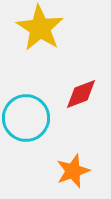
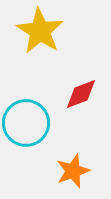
yellow star: moved 3 px down
cyan circle: moved 5 px down
